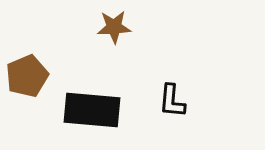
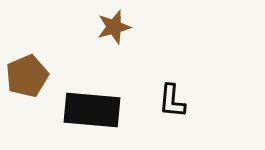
brown star: rotated 12 degrees counterclockwise
